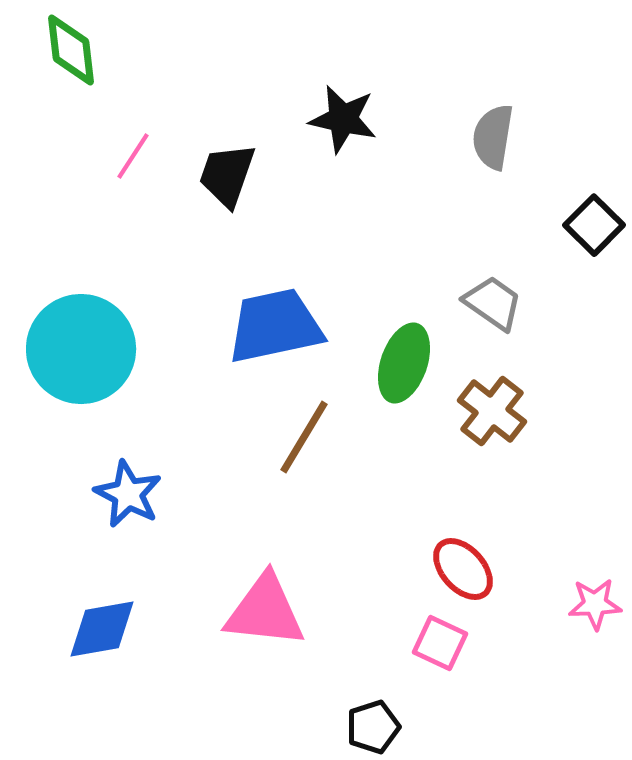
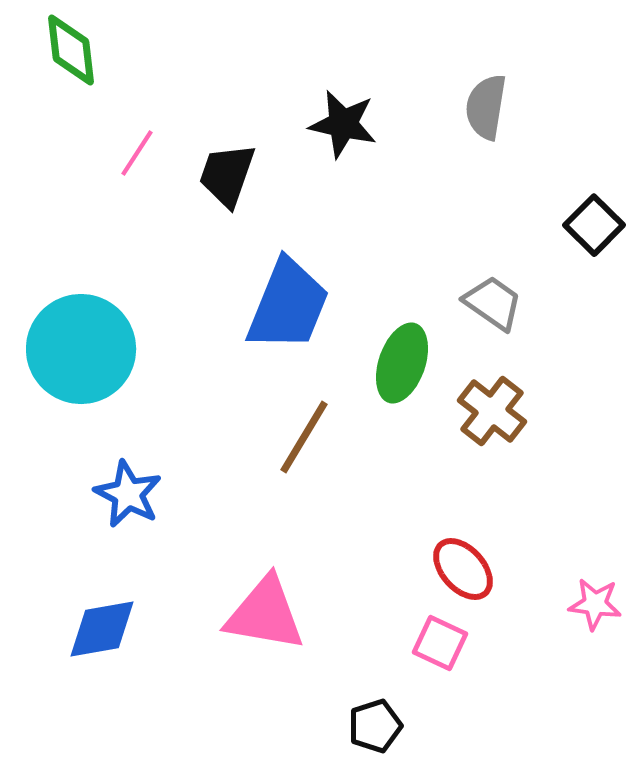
black star: moved 5 px down
gray semicircle: moved 7 px left, 30 px up
pink line: moved 4 px right, 3 px up
blue trapezoid: moved 13 px right, 21 px up; rotated 124 degrees clockwise
green ellipse: moved 2 px left
pink star: rotated 10 degrees clockwise
pink triangle: moved 3 px down; rotated 4 degrees clockwise
black pentagon: moved 2 px right, 1 px up
